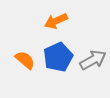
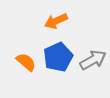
orange semicircle: moved 1 px right, 2 px down
